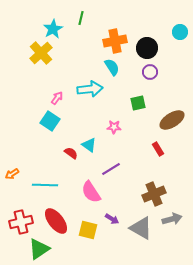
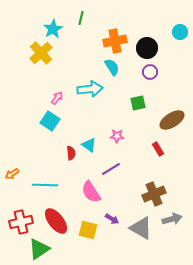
pink star: moved 3 px right, 9 px down
red semicircle: rotated 48 degrees clockwise
